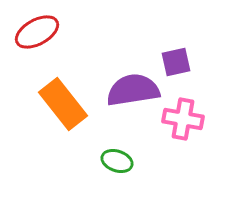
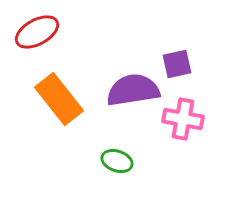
purple square: moved 1 px right, 2 px down
orange rectangle: moved 4 px left, 5 px up
